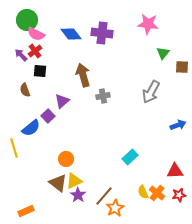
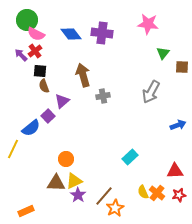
brown semicircle: moved 19 px right, 4 px up
yellow line: moved 1 px left, 1 px down; rotated 42 degrees clockwise
brown triangle: moved 2 px left; rotated 36 degrees counterclockwise
